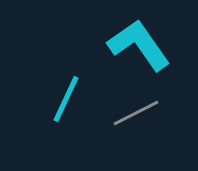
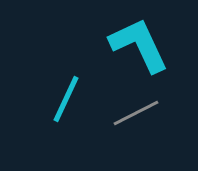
cyan L-shape: rotated 10 degrees clockwise
